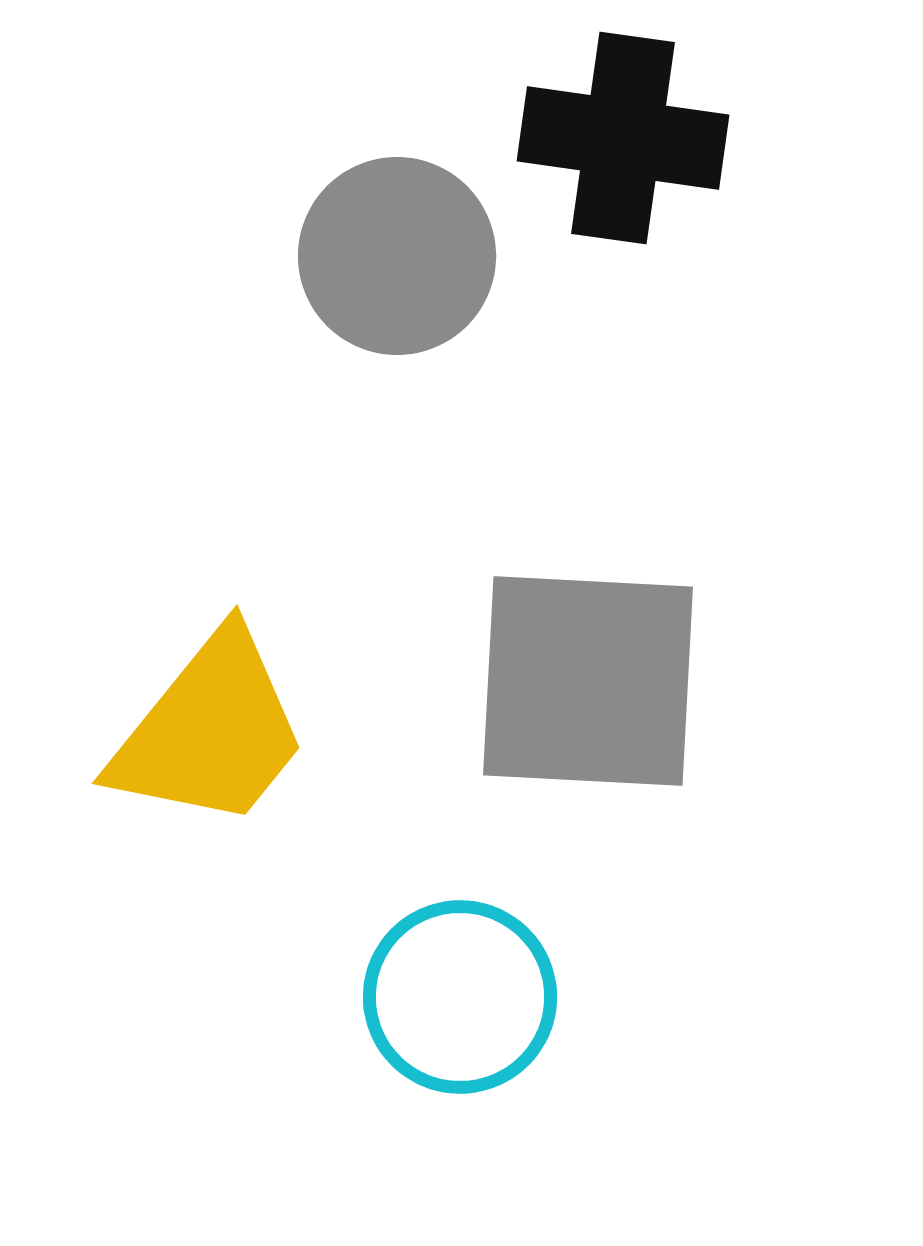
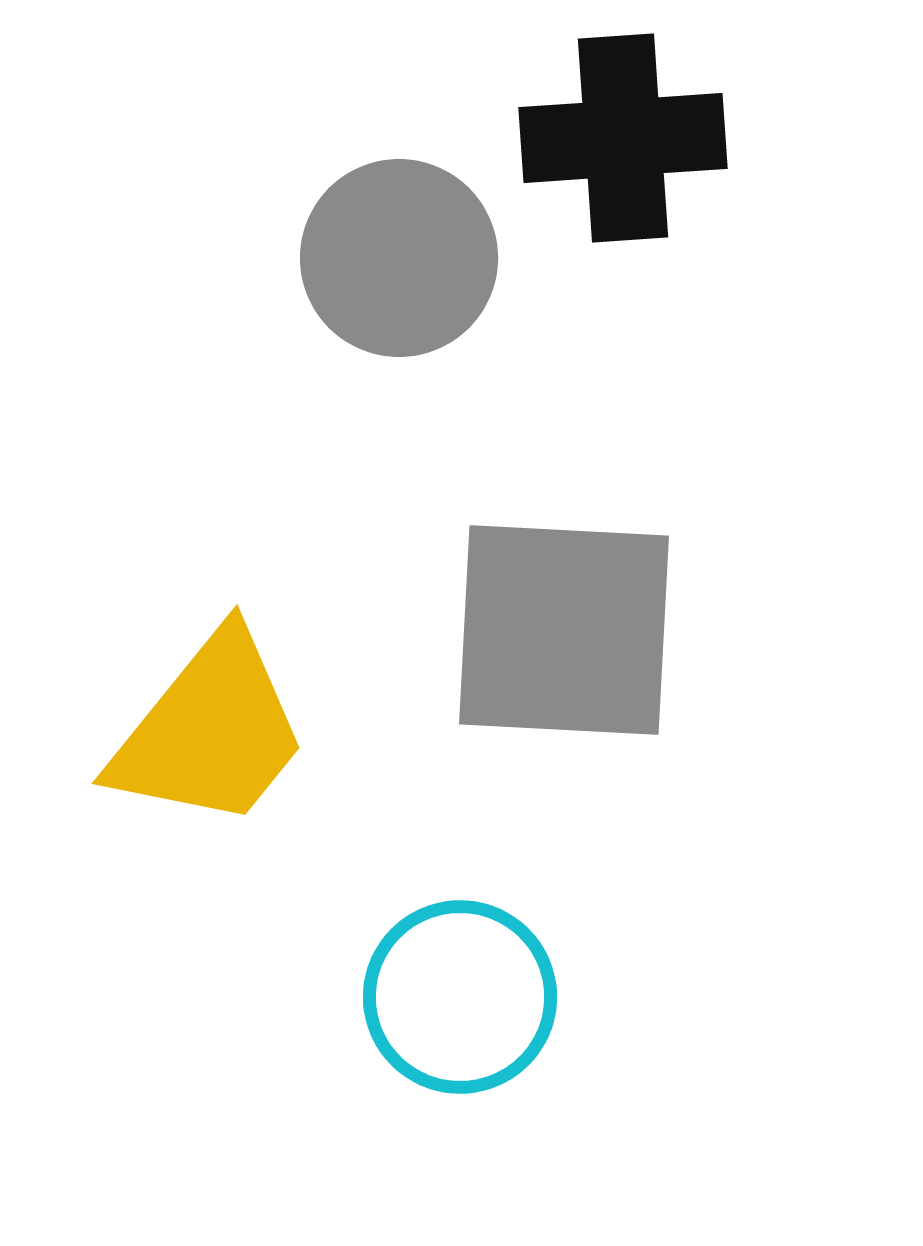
black cross: rotated 12 degrees counterclockwise
gray circle: moved 2 px right, 2 px down
gray square: moved 24 px left, 51 px up
